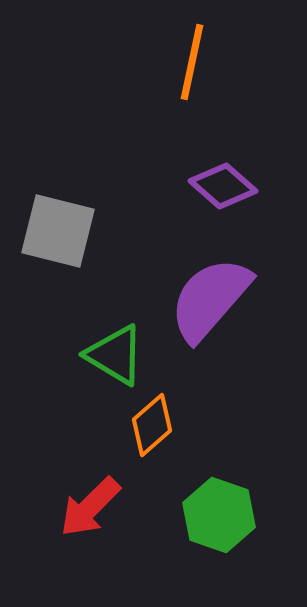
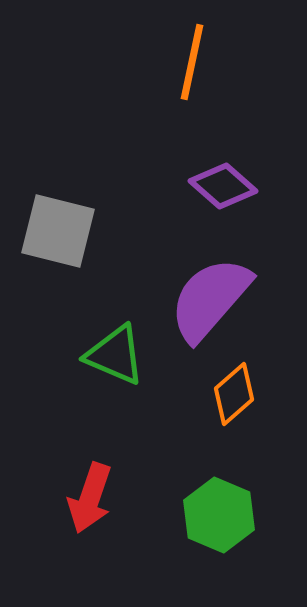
green triangle: rotated 8 degrees counterclockwise
orange diamond: moved 82 px right, 31 px up
red arrow: moved 9 px up; rotated 26 degrees counterclockwise
green hexagon: rotated 4 degrees clockwise
